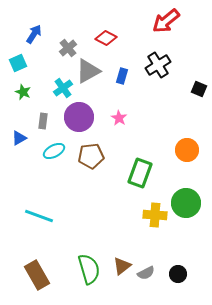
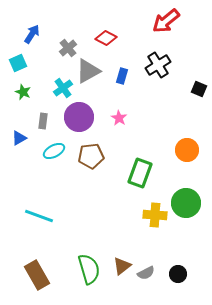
blue arrow: moved 2 px left
